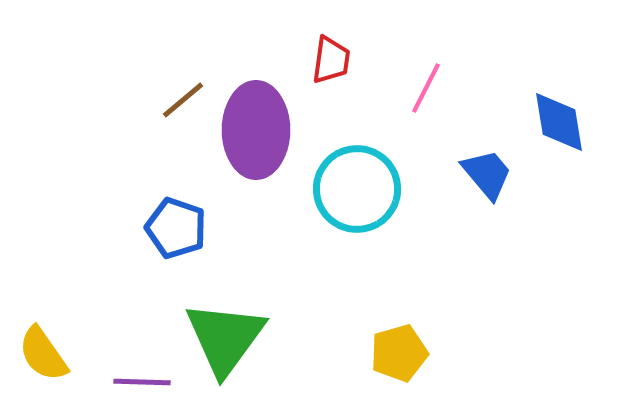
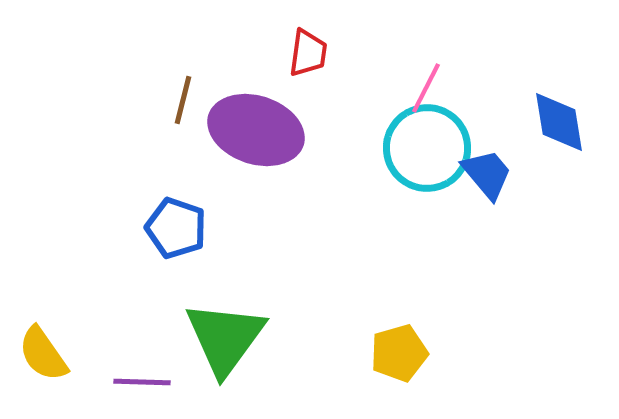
red trapezoid: moved 23 px left, 7 px up
brown line: rotated 36 degrees counterclockwise
purple ellipse: rotated 72 degrees counterclockwise
cyan circle: moved 70 px right, 41 px up
